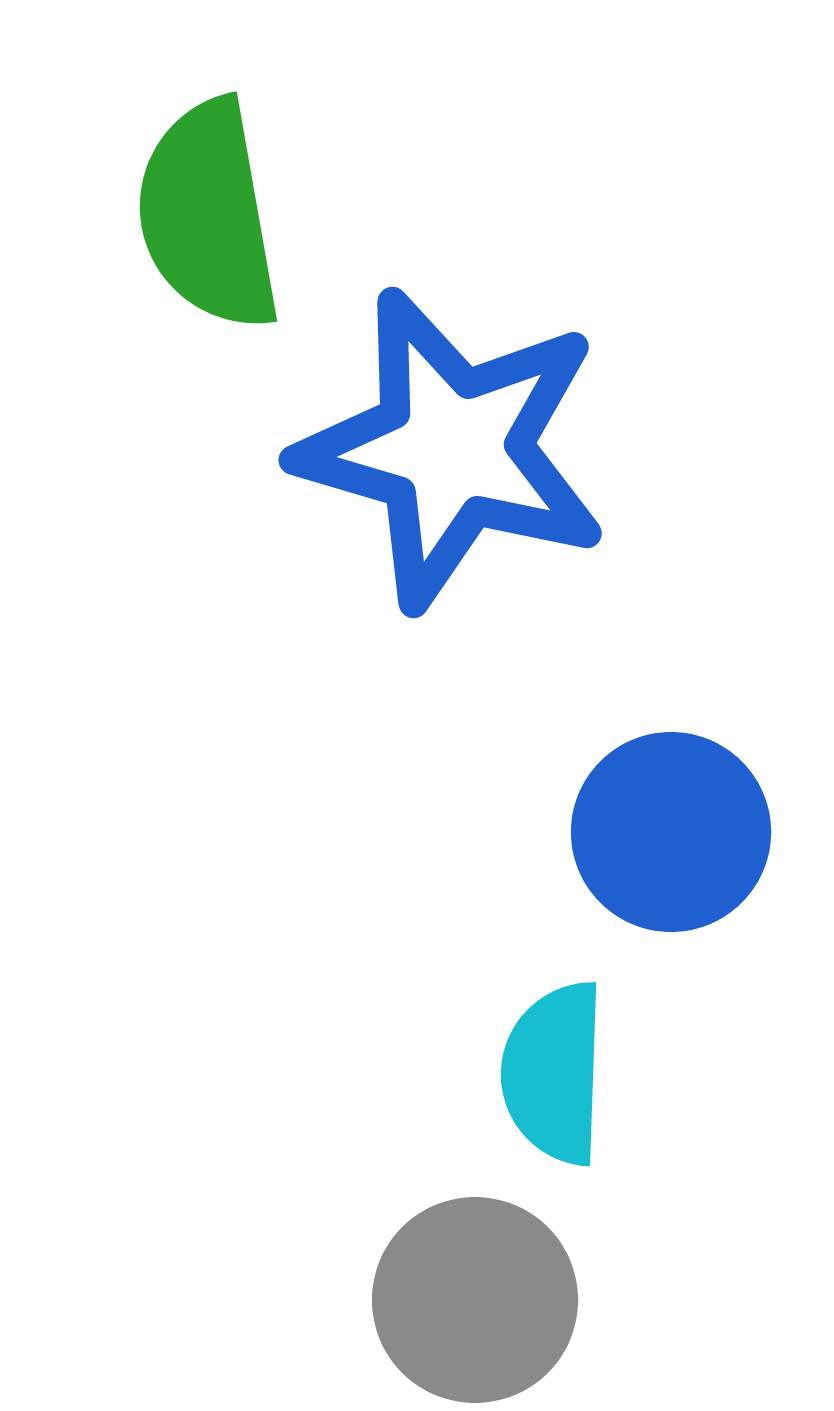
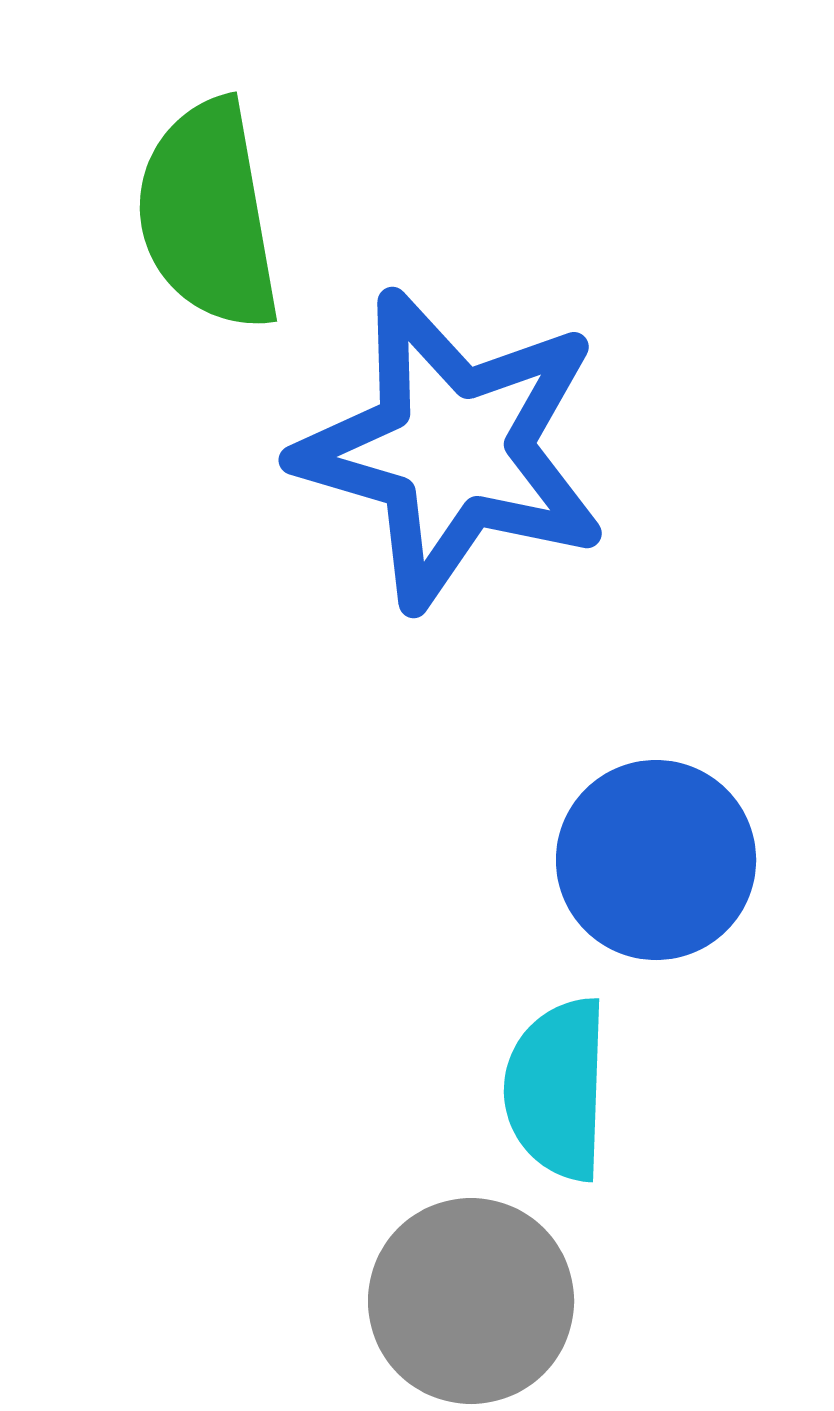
blue circle: moved 15 px left, 28 px down
cyan semicircle: moved 3 px right, 16 px down
gray circle: moved 4 px left, 1 px down
